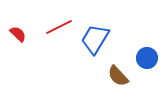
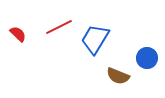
brown semicircle: rotated 25 degrees counterclockwise
